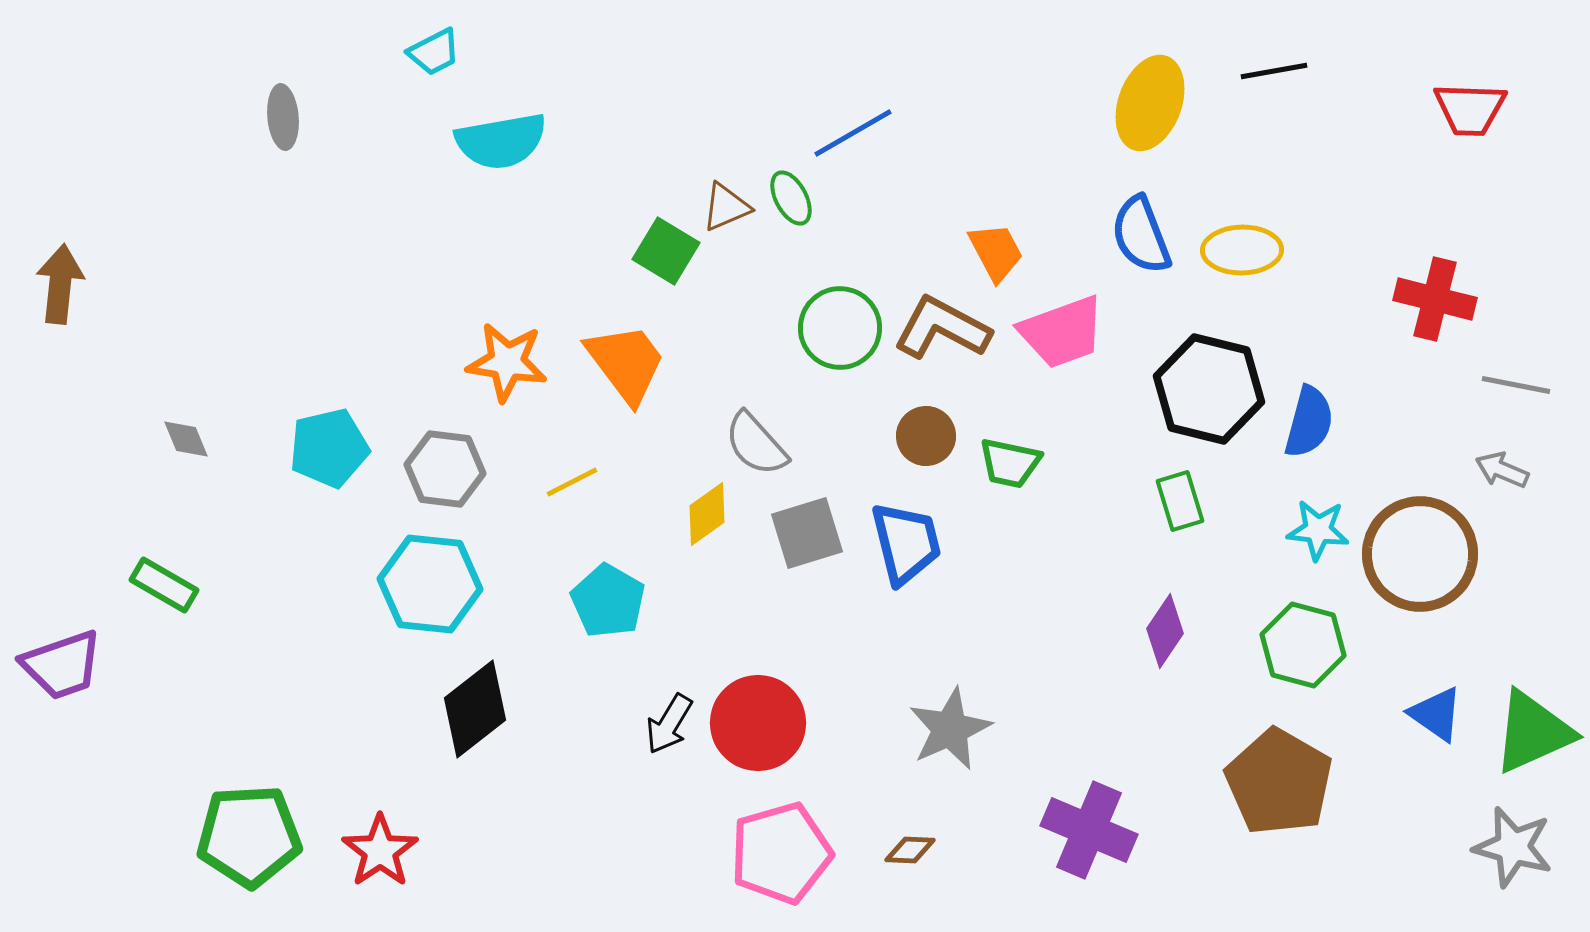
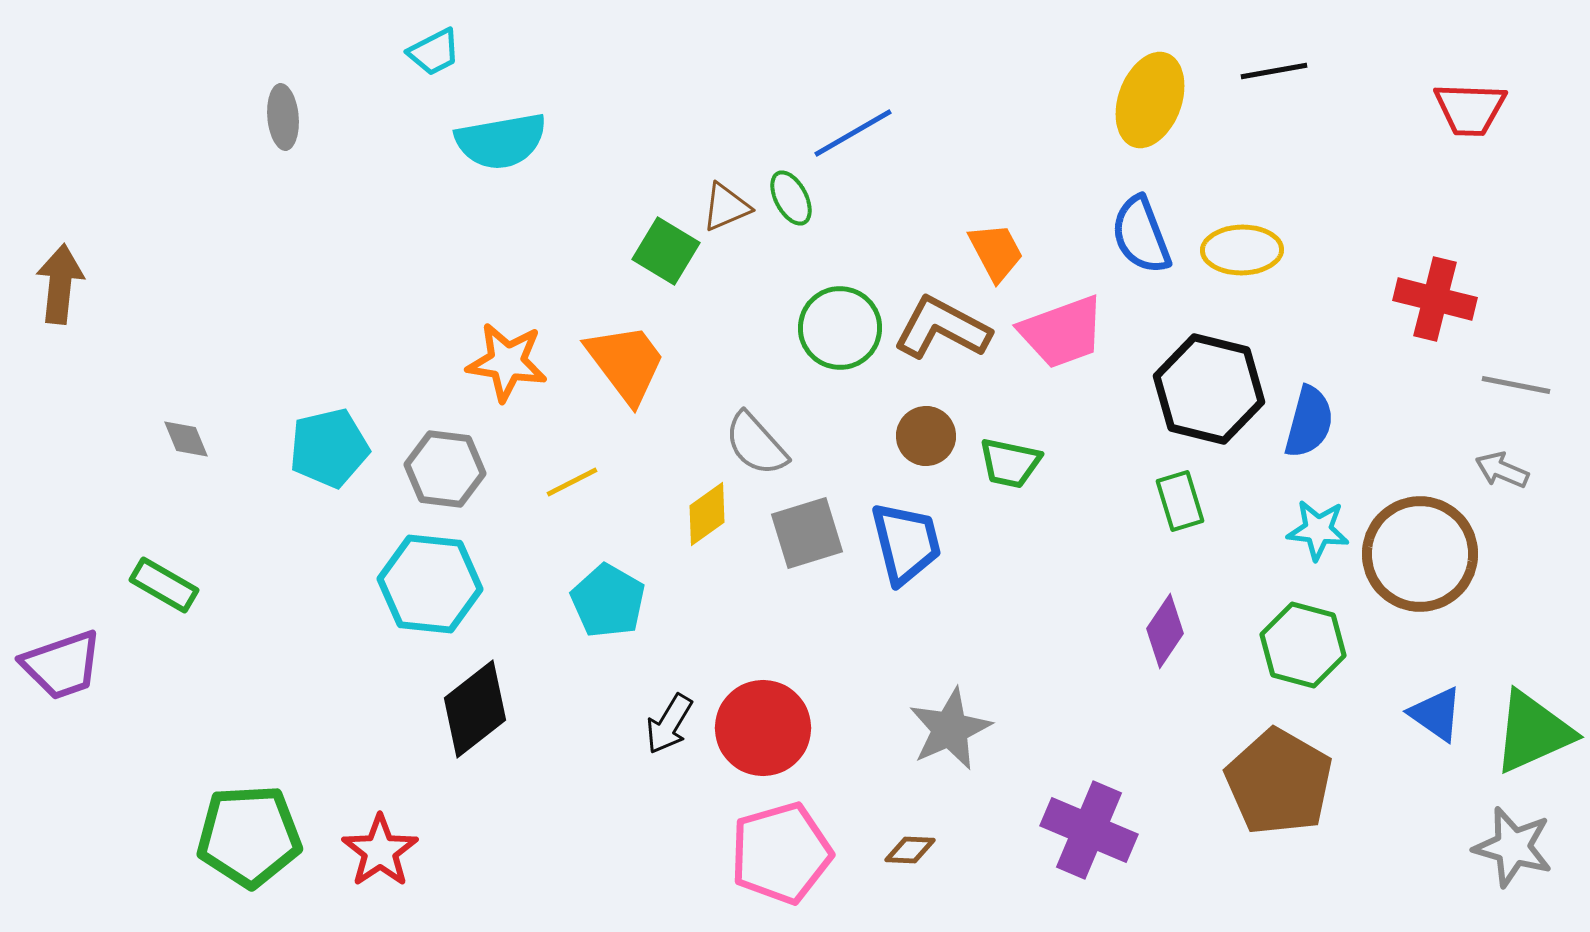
yellow ellipse at (1150, 103): moved 3 px up
red circle at (758, 723): moved 5 px right, 5 px down
